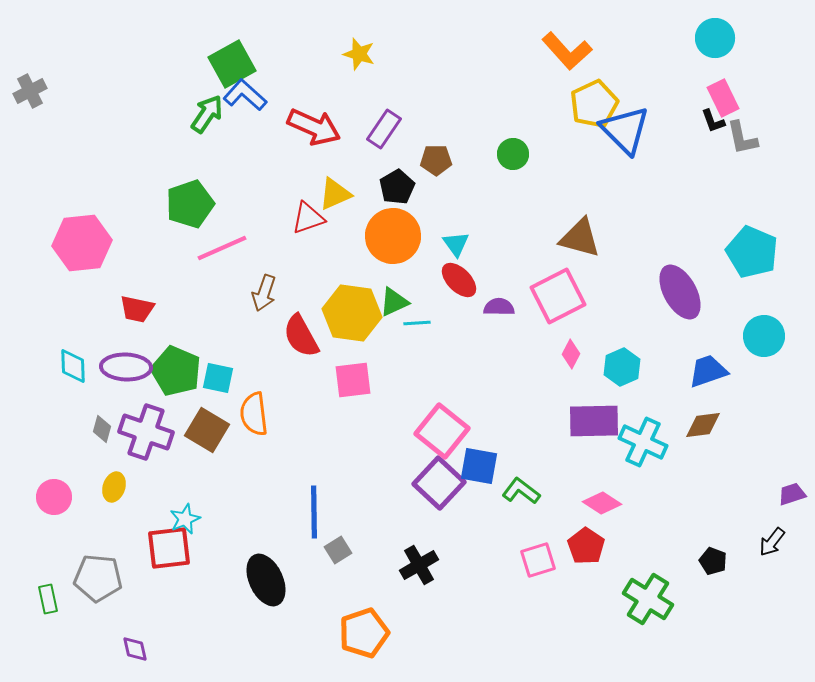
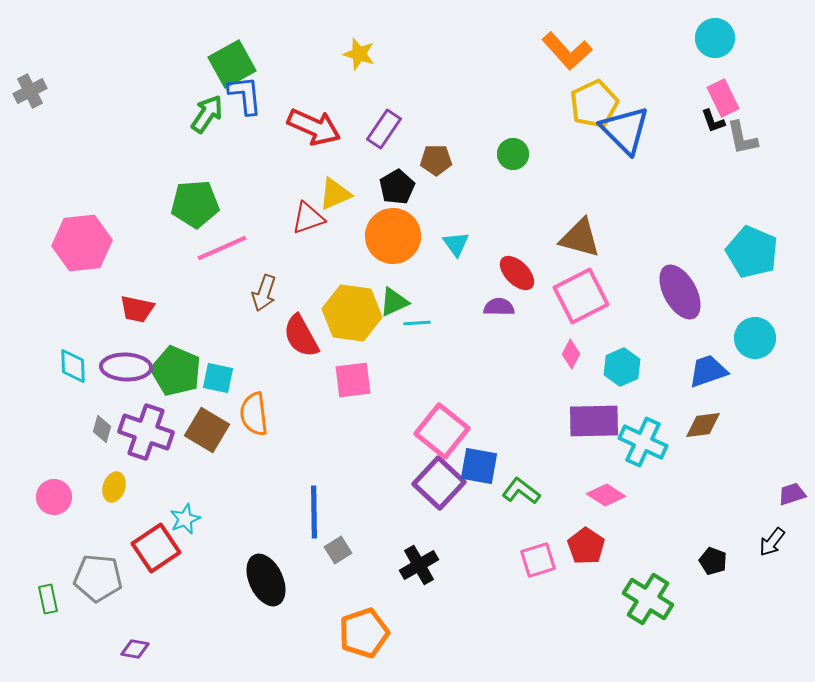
blue L-shape at (245, 95): rotated 42 degrees clockwise
green pentagon at (190, 204): moved 5 px right; rotated 15 degrees clockwise
red ellipse at (459, 280): moved 58 px right, 7 px up
pink square at (558, 296): moved 23 px right
cyan circle at (764, 336): moved 9 px left, 2 px down
pink diamond at (602, 503): moved 4 px right, 8 px up
red square at (169, 548): moved 13 px left; rotated 27 degrees counterclockwise
purple diamond at (135, 649): rotated 68 degrees counterclockwise
